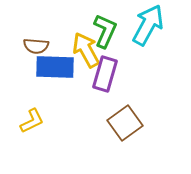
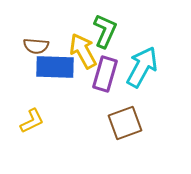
cyan arrow: moved 6 px left, 42 px down
yellow arrow: moved 3 px left, 1 px down
brown square: rotated 16 degrees clockwise
